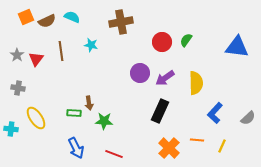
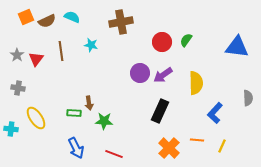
purple arrow: moved 2 px left, 3 px up
gray semicircle: moved 20 px up; rotated 49 degrees counterclockwise
